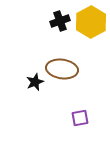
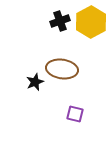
purple square: moved 5 px left, 4 px up; rotated 24 degrees clockwise
